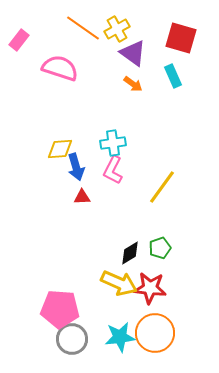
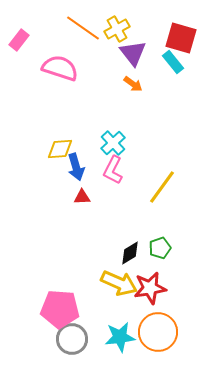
purple triangle: rotated 16 degrees clockwise
cyan rectangle: moved 14 px up; rotated 15 degrees counterclockwise
cyan cross: rotated 35 degrees counterclockwise
red star: rotated 16 degrees counterclockwise
orange circle: moved 3 px right, 1 px up
